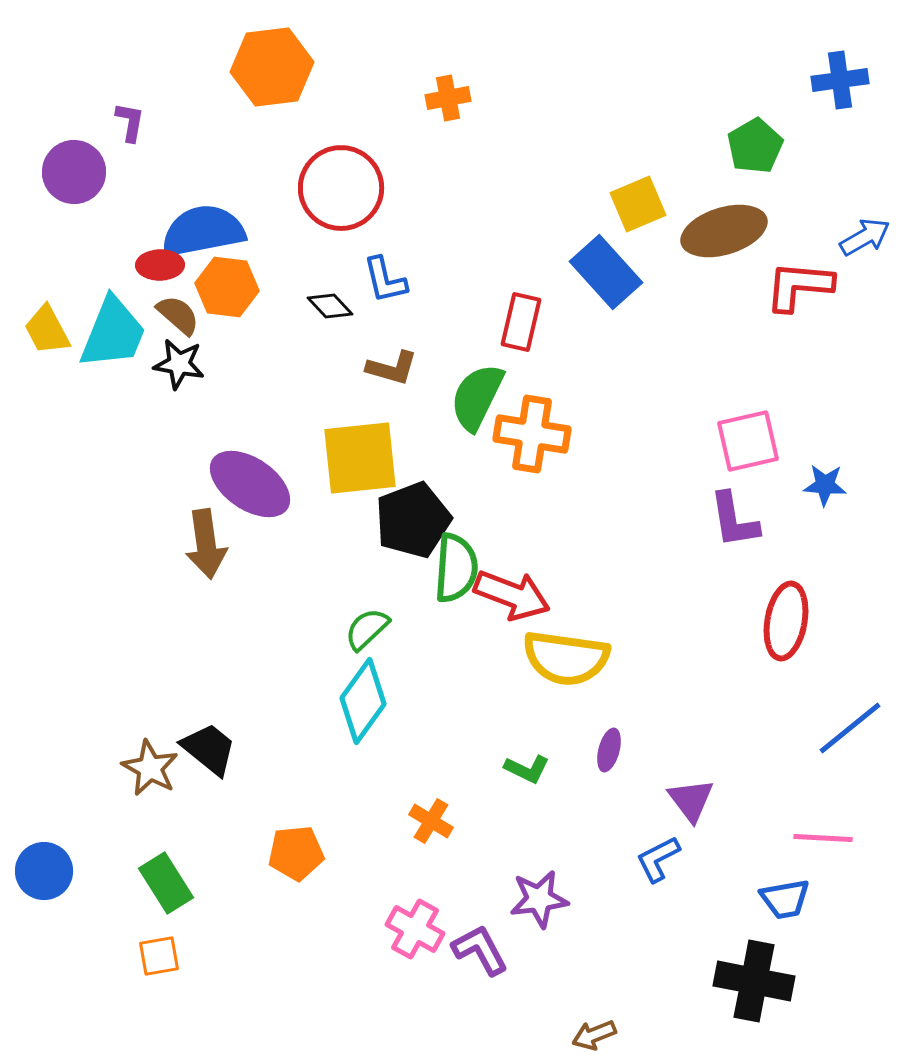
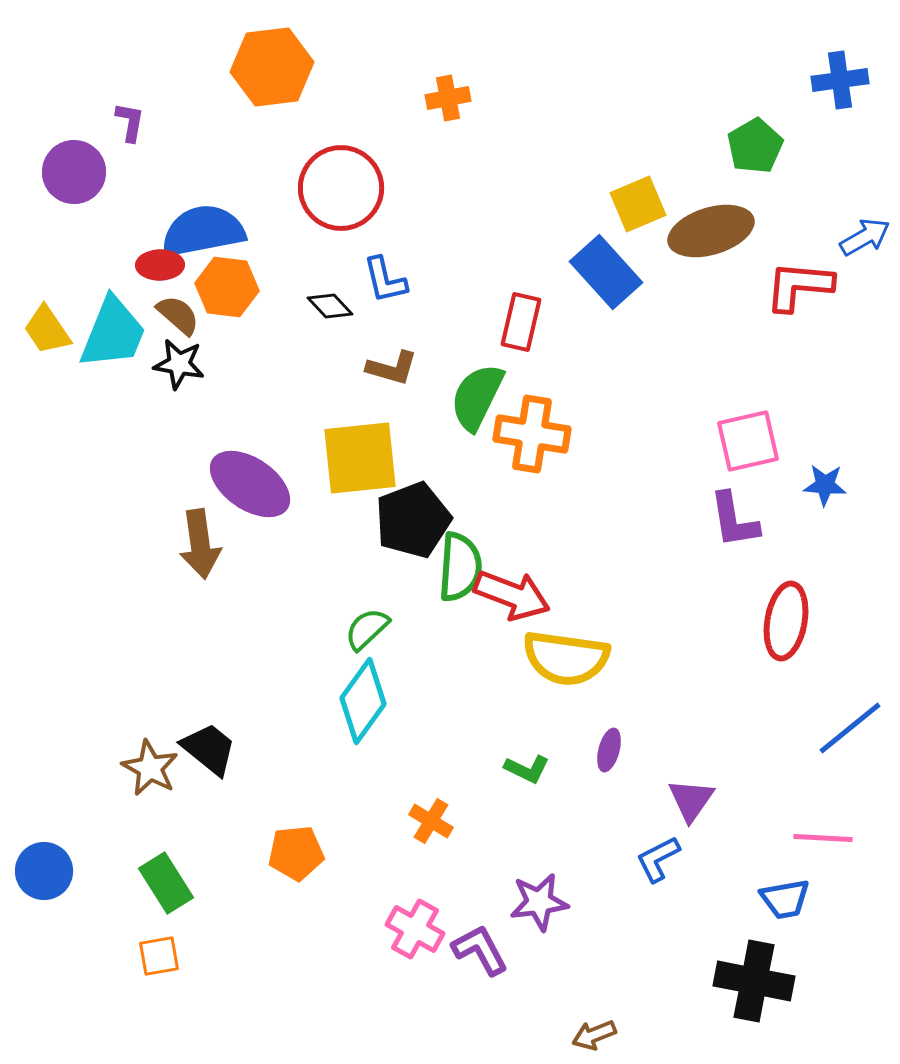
brown ellipse at (724, 231): moved 13 px left
yellow trapezoid at (47, 330): rotated 6 degrees counterclockwise
brown arrow at (206, 544): moved 6 px left
green semicircle at (456, 568): moved 4 px right, 1 px up
purple triangle at (691, 800): rotated 12 degrees clockwise
purple star at (539, 899): moved 3 px down
